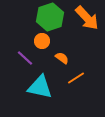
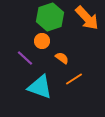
orange line: moved 2 px left, 1 px down
cyan triangle: rotated 8 degrees clockwise
